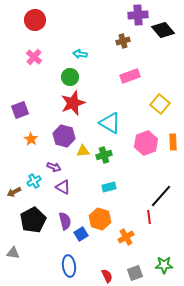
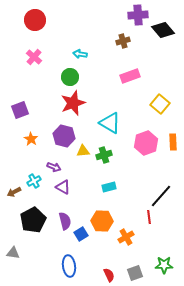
orange hexagon: moved 2 px right, 2 px down; rotated 15 degrees counterclockwise
red semicircle: moved 2 px right, 1 px up
